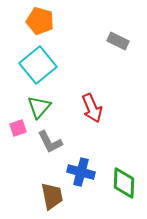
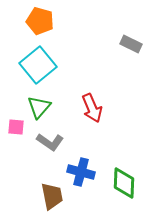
gray rectangle: moved 13 px right, 3 px down
pink square: moved 2 px left, 1 px up; rotated 24 degrees clockwise
gray L-shape: rotated 28 degrees counterclockwise
